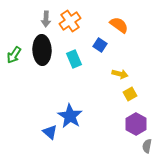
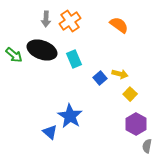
blue square: moved 33 px down; rotated 16 degrees clockwise
black ellipse: rotated 68 degrees counterclockwise
green arrow: rotated 84 degrees counterclockwise
yellow square: rotated 16 degrees counterclockwise
